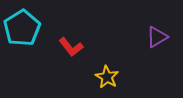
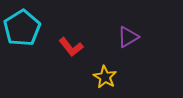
purple triangle: moved 29 px left
yellow star: moved 2 px left
